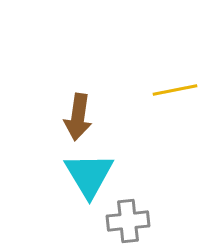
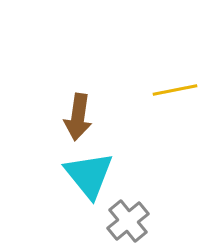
cyan triangle: rotated 8 degrees counterclockwise
gray cross: rotated 33 degrees counterclockwise
